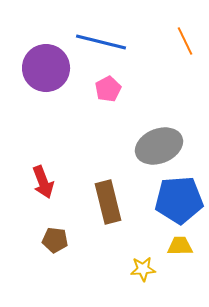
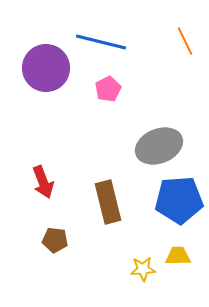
yellow trapezoid: moved 2 px left, 10 px down
